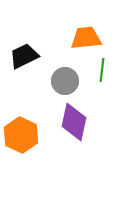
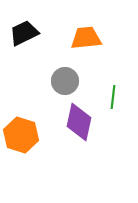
black trapezoid: moved 23 px up
green line: moved 11 px right, 27 px down
purple diamond: moved 5 px right
orange hexagon: rotated 8 degrees counterclockwise
